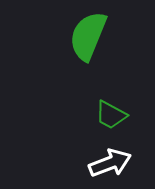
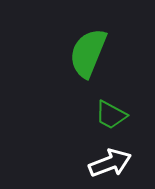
green semicircle: moved 17 px down
